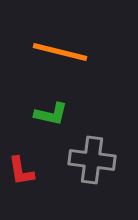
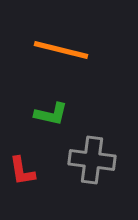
orange line: moved 1 px right, 2 px up
red L-shape: moved 1 px right
